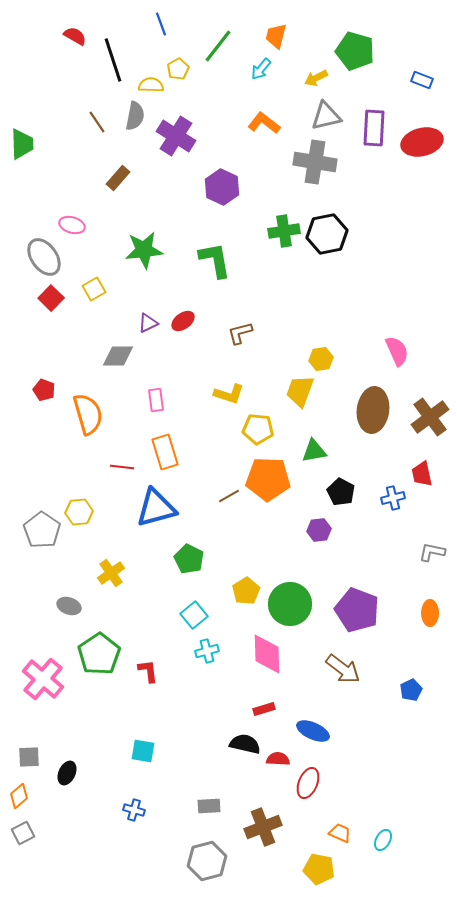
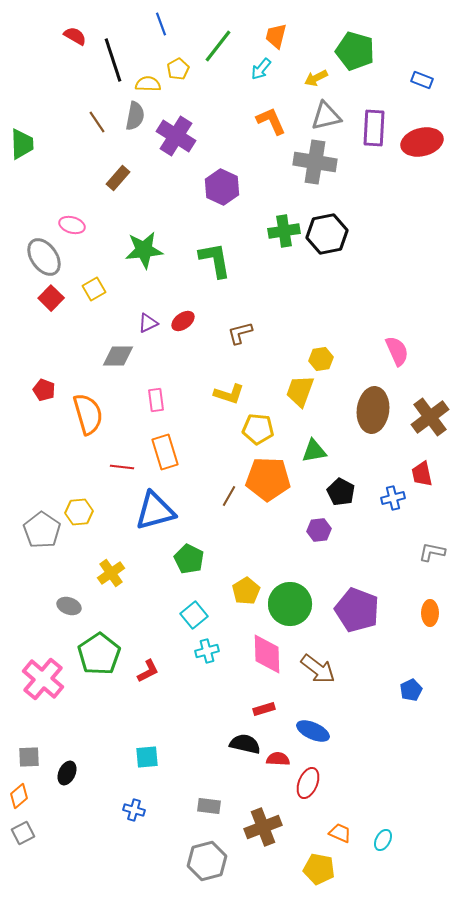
yellow semicircle at (151, 85): moved 3 px left, 1 px up
orange L-shape at (264, 123): moved 7 px right, 2 px up; rotated 28 degrees clockwise
brown line at (229, 496): rotated 30 degrees counterclockwise
blue triangle at (156, 508): moved 1 px left, 3 px down
brown arrow at (343, 669): moved 25 px left
red L-shape at (148, 671): rotated 70 degrees clockwise
cyan square at (143, 751): moved 4 px right, 6 px down; rotated 15 degrees counterclockwise
gray rectangle at (209, 806): rotated 10 degrees clockwise
